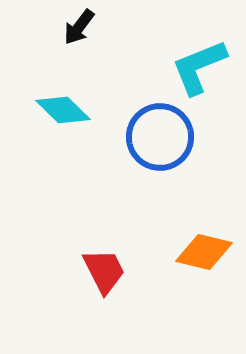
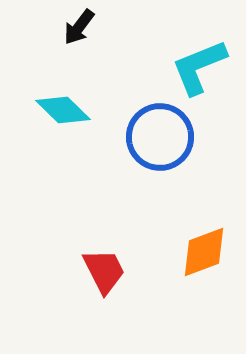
orange diamond: rotated 34 degrees counterclockwise
